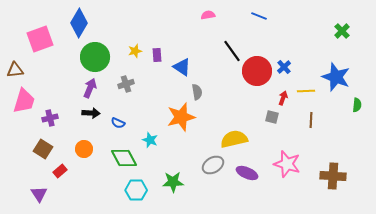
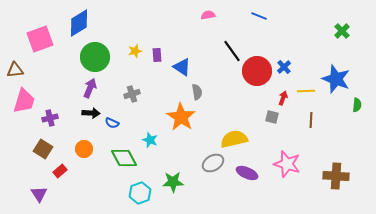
blue diamond: rotated 28 degrees clockwise
blue star: moved 2 px down
gray cross: moved 6 px right, 10 px down
orange star: rotated 24 degrees counterclockwise
blue semicircle: moved 6 px left
gray ellipse: moved 2 px up
brown cross: moved 3 px right
cyan hexagon: moved 4 px right, 3 px down; rotated 20 degrees counterclockwise
